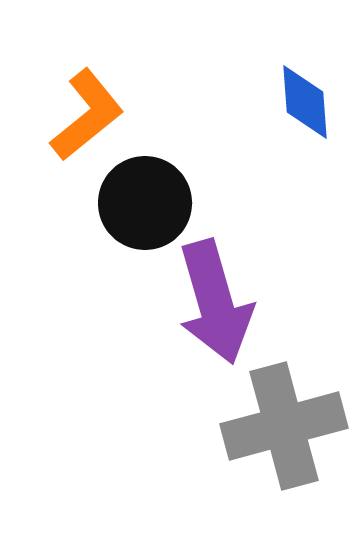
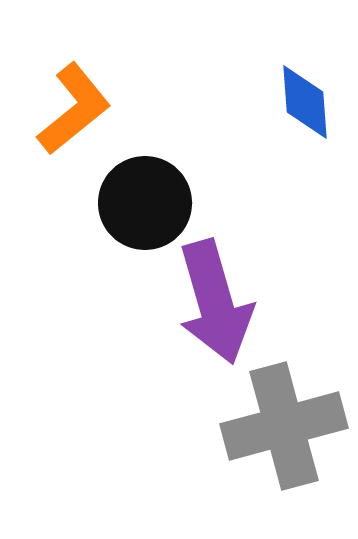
orange L-shape: moved 13 px left, 6 px up
